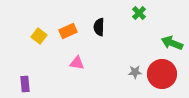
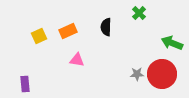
black semicircle: moved 7 px right
yellow square: rotated 28 degrees clockwise
pink triangle: moved 3 px up
gray star: moved 2 px right, 2 px down
